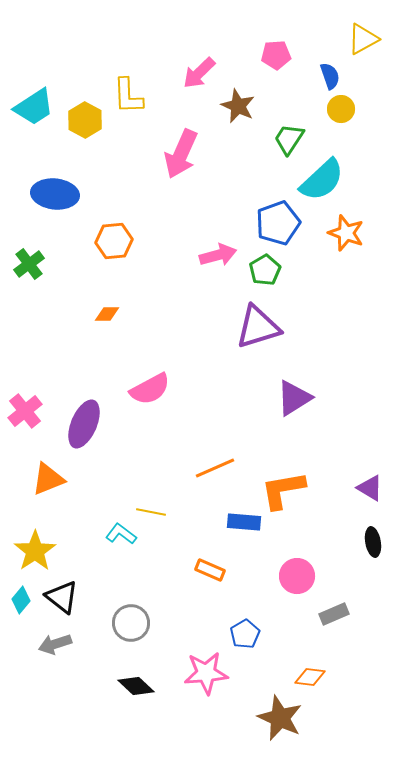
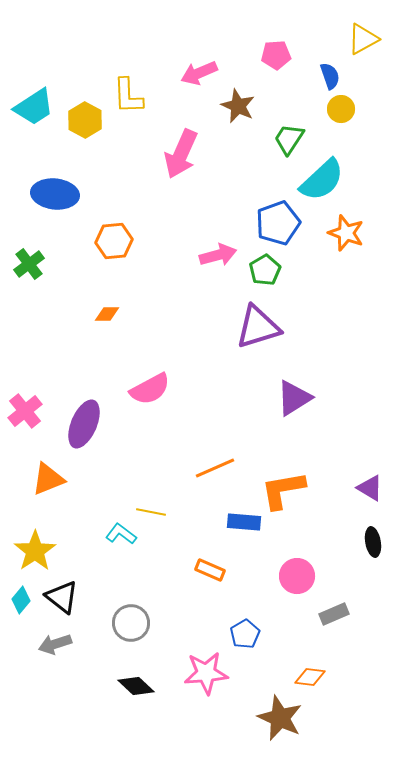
pink arrow at (199, 73): rotated 21 degrees clockwise
